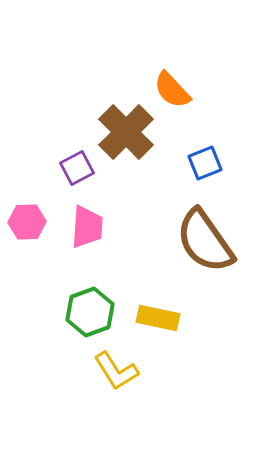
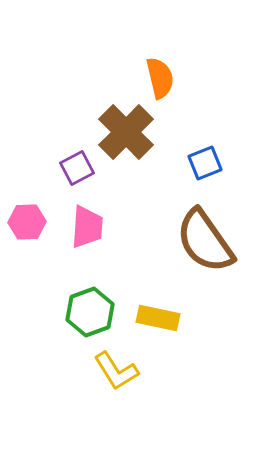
orange semicircle: moved 12 px left, 12 px up; rotated 150 degrees counterclockwise
